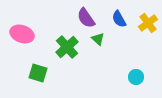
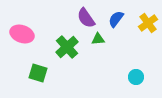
blue semicircle: moved 3 px left; rotated 66 degrees clockwise
green triangle: rotated 48 degrees counterclockwise
